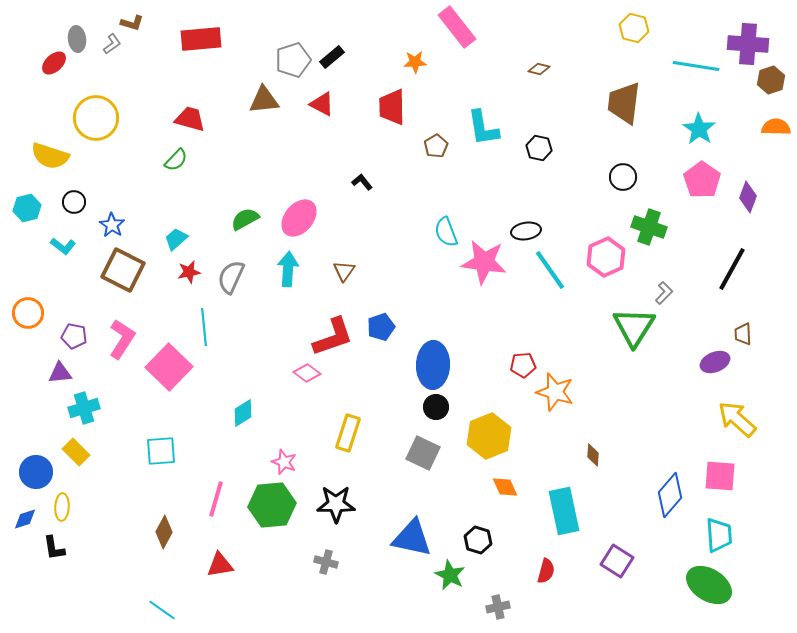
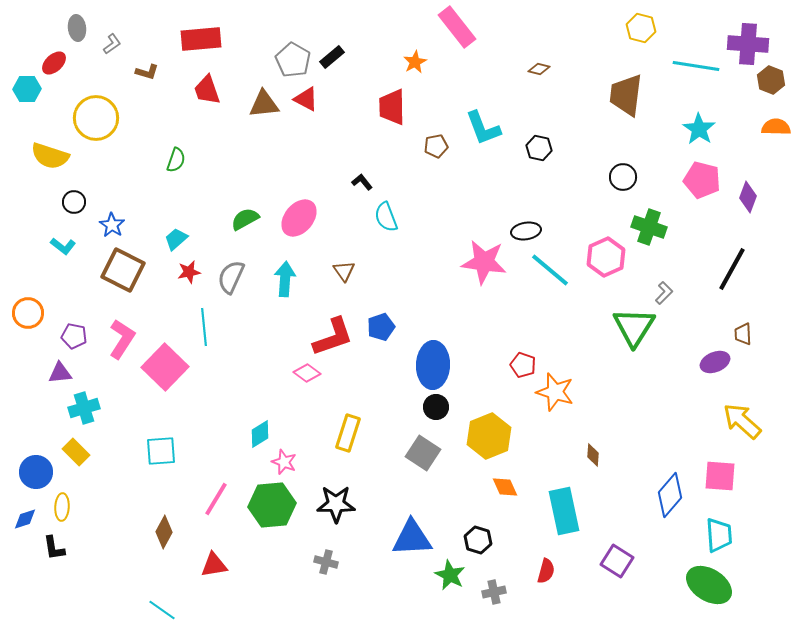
brown L-shape at (132, 23): moved 15 px right, 49 px down
yellow hexagon at (634, 28): moved 7 px right
gray ellipse at (77, 39): moved 11 px up
gray pentagon at (293, 60): rotated 24 degrees counterclockwise
orange star at (415, 62): rotated 25 degrees counterclockwise
brown hexagon at (771, 80): rotated 20 degrees counterclockwise
brown triangle at (264, 100): moved 4 px down
brown trapezoid at (624, 103): moved 2 px right, 8 px up
red triangle at (322, 104): moved 16 px left, 5 px up
red trapezoid at (190, 119): moved 17 px right, 29 px up; rotated 124 degrees counterclockwise
cyan L-shape at (483, 128): rotated 12 degrees counterclockwise
brown pentagon at (436, 146): rotated 20 degrees clockwise
green semicircle at (176, 160): rotated 25 degrees counterclockwise
pink pentagon at (702, 180): rotated 21 degrees counterclockwise
cyan hexagon at (27, 208): moved 119 px up; rotated 12 degrees clockwise
cyan semicircle at (446, 232): moved 60 px left, 15 px up
cyan arrow at (288, 269): moved 3 px left, 10 px down
cyan line at (550, 270): rotated 15 degrees counterclockwise
brown triangle at (344, 271): rotated 10 degrees counterclockwise
red pentagon at (523, 365): rotated 25 degrees clockwise
pink square at (169, 367): moved 4 px left
cyan diamond at (243, 413): moved 17 px right, 21 px down
yellow arrow at (737, 419): moved 5 px right, 2 px down
gray square at (423, 453): rotated 8 degrees clockwise
pink line at (216, 499): rotated 15 degrees clockwise
blue triangle at (412, 538): rotated 15 degrees counterclockwise
red triangle at (220, 565): moved 6 px left
gray cross at (498, 607): moved 4 px left, 15 px up
